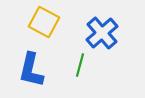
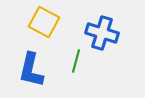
blue cross: rotated 32 degrees counterclockwise
green line: moved 4 px left, 4 px up
